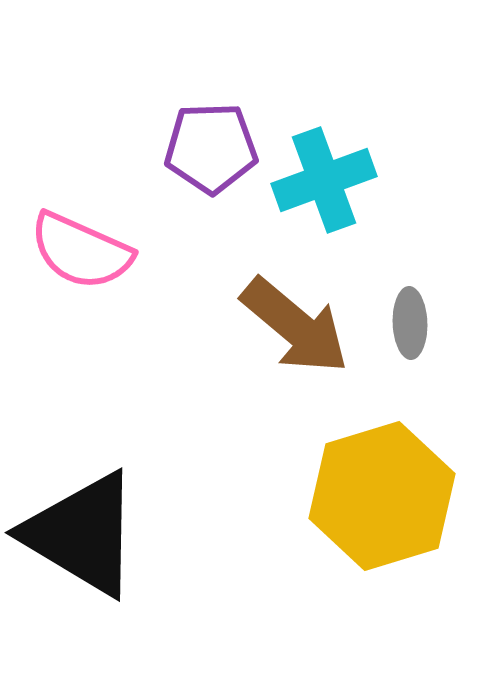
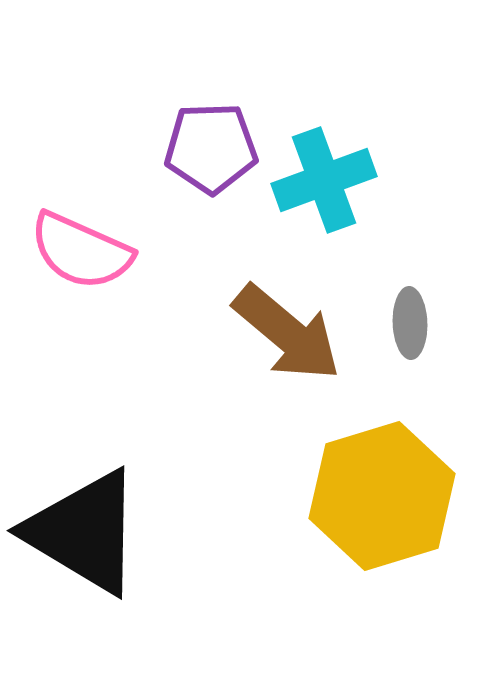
brown arrow: moved 8 px left, 7 px down
black triangle: moved 2 px right, 2 px up
